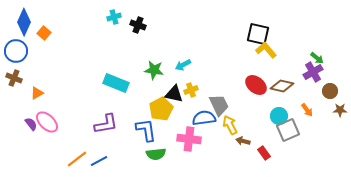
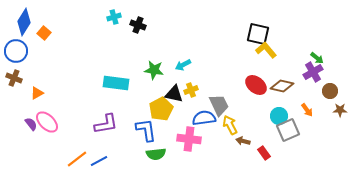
blue diamond: rotated 8 degrees clockwise
cyan rectangle: rotated 15 degrees counterclockwise
